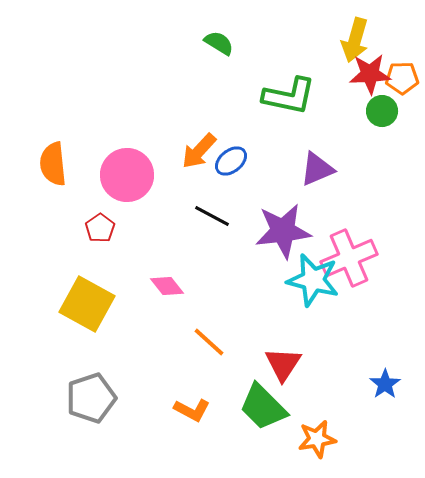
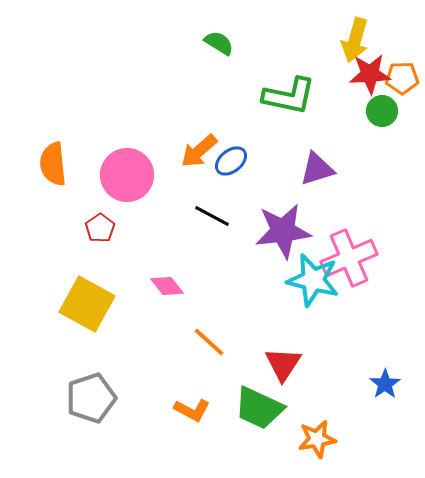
orange arrow: rotated 6 degrees clockwise
purple triangle: rotated 6 degrees clockwise
green trapezoid: moved 4 px left, 1 px down; rotated 20 degrees counterclockwise
